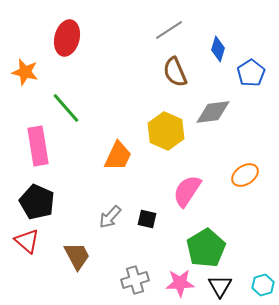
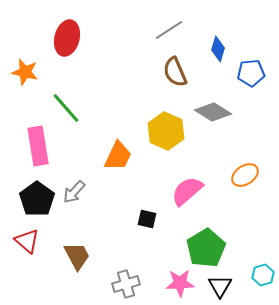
blue pentagon: rotated 28 degrees clockwise
gray diamond: rotated 39 degrees clockwise
pink semicircle: rotated 16 degrees clockwise
black pentagon: moved 3 px up; rotated 12 degrees clockwise
gray arrow: moved 36 px left, 25 px up
gray cross: moved 9 px left, 4 px down
cyan hexagon: moved 10 px up
